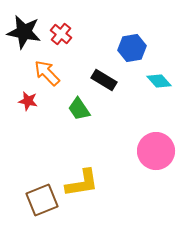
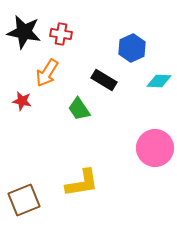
red cross: rotated 30 degrees counterclockwise
blue hexagon: rotated 16 degrees counterclockwise
orange arrow: rotated 104 degrees counterclockwise
cyan diamond: rotated 45 degrees counterclockwise
red star: moved 6 px left
pink circle: moved 1 px left, 3 px up
brown square: moved 18 px left
